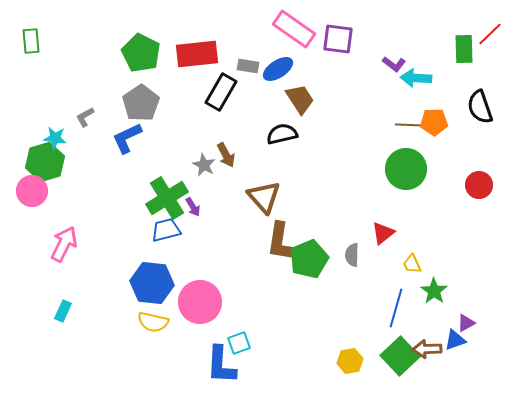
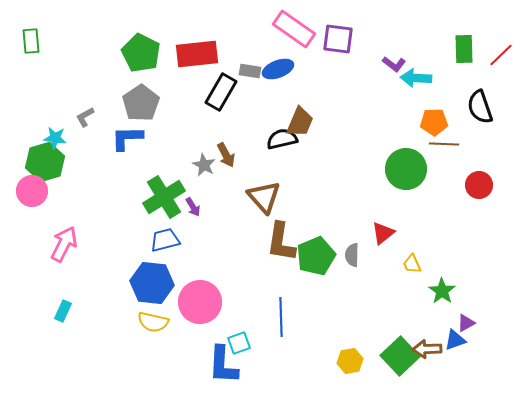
red line at (490, 34): moved 11 px right, 21 px down
gray rectangle at (248, 66): moved 2 px right, 5 px down
blue ellipse at (278, 69): rotated 12 degrees clockwise
brown trapezoid at (300, 99): moved 23 px down; rotated 56 degrees clockwise
brown line at (410, 125): moved 34 px right, 19 px down
black semicircle at (282, 134): moved 5 px down
blue L-shape at (127, 138): rotated 24 degrees clockwise
green cross at (167, 198): moved 3 px left, 1 px up
blue trapezoid at (166, 230): moved 1 px left, 10 px down
green pentagon at (309, 259): moved 7 px right, 3 px up
green star at (434, 291): moved 8 px right
blue line at (396, 308): moved 115 px left, 9 px down; rotated 18 degrees counterclockwise
blue L-shape at (221, 365): moved 2 px right
